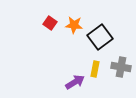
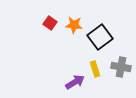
yellow rectangle: rotated 28 degrees counterclockwise
